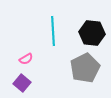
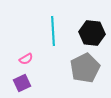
purple square: rotated 24 degrees clockwise
